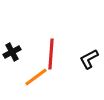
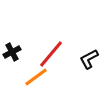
red line: rotated 36 degrees clockwise
